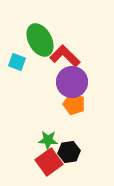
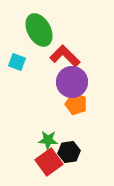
green ellipse: moved 1 px left, 10 px up
orange pentagon: moved 2 px right
